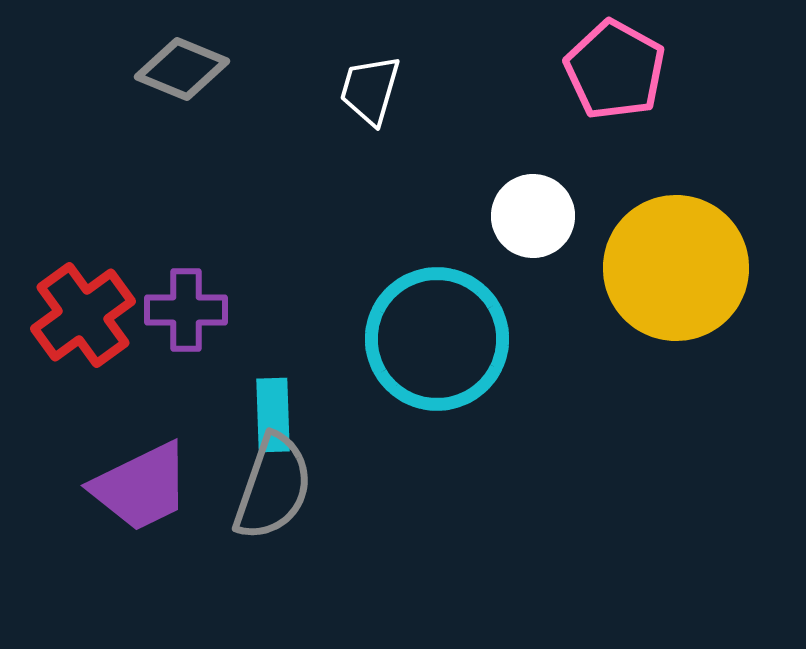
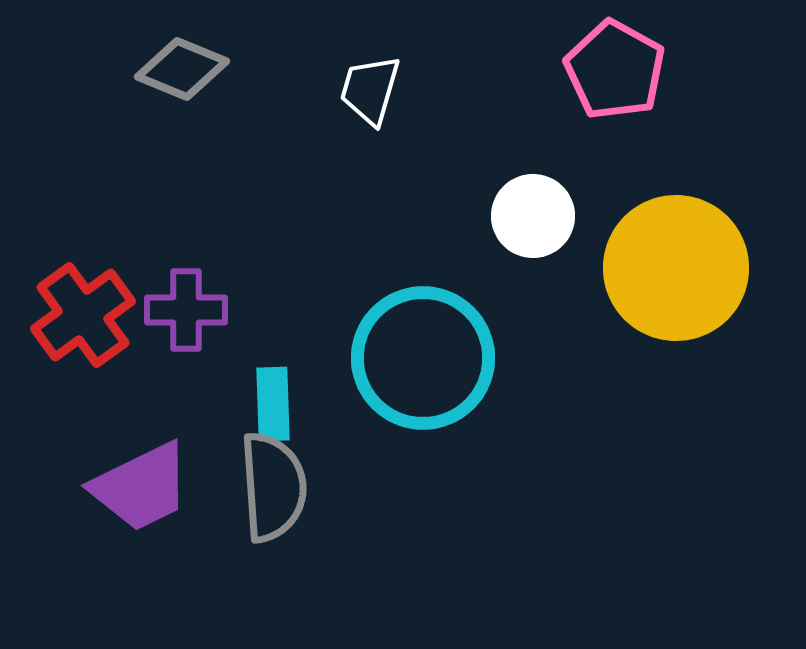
cyan circle: moved 14 px left, 19 px down
cyan rectangle: moved 11 px up
gray semicircle: rotated 23 degrees counterclockwise
